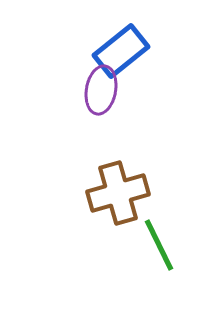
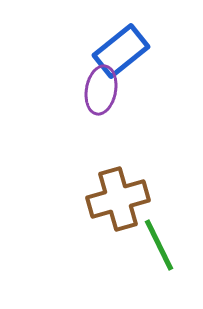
brown cross: moved 6 px down
